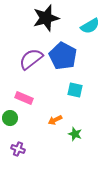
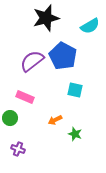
purple semicircle: moved 1 px right, 2 px down
pink rectangle: moved 1 px right, 1 px up
